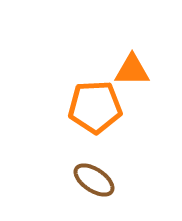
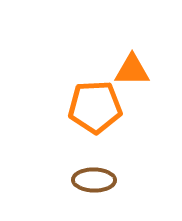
brown ellipse: rotated 33 degrees counterclockwise
